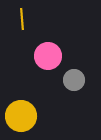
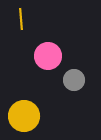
yellow line: moved 1 px left
yellow circle: moved 3 px right
